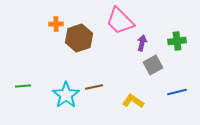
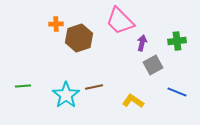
blue line: rotated 36 degrees clockwise
